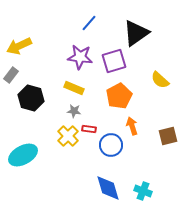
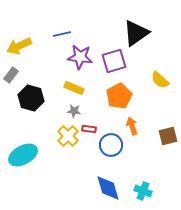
blue line: moved 27 px left, 11 px down; rotated 36 degrees clockwise
